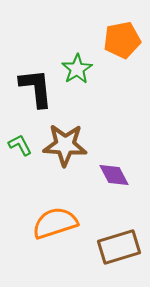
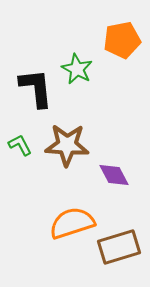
green star: rotated 12 degrees counterclockwise
brown star: moved 2 px right
orange semicircle: moved 17 px right
